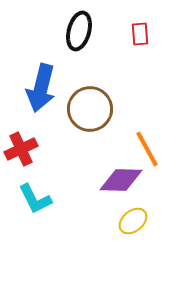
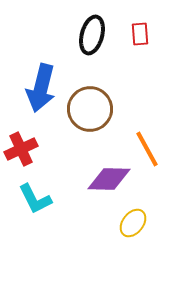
black ellipse: moved 13 px right, 4 px down
purple diamond: moved 12 px left, 1 px up
yellow ellipse: moved 2 px down; rotated 12 degrees counterclockwise
